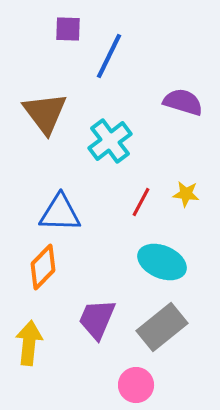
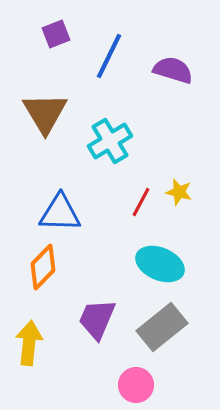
purple square: moved 12 px left, 5 px down; rotated 24 degrees counterclockwise
purple semicircle: moved 10 px left, 32 px up
brown triangle: rotated 6 degrees clockwise
cyan cross: rotated 6 degrees clockwise
yellow star: moved 7 px left, 2 px up; rotated 8 degrees clockwise
cyan ellipse: moved 2 px left, 2 px down
